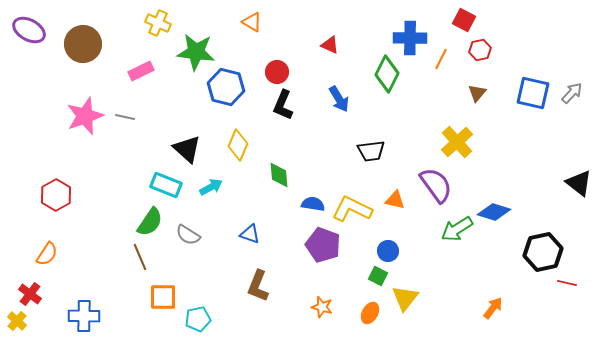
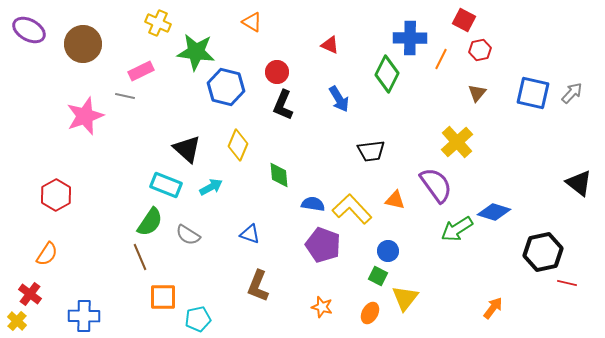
gray line at (125, 117): moved 21 px up
yellow L-shape at (352, 209): rotated 21 degrees clockwise
